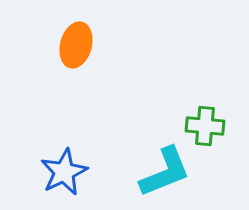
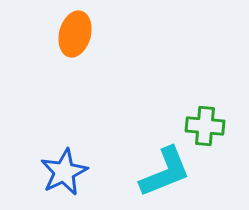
orange ellipse: moved 1 px left, 11 px up
